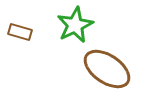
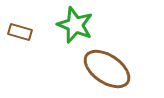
green star: rotated 24 degrees counterclockwise
